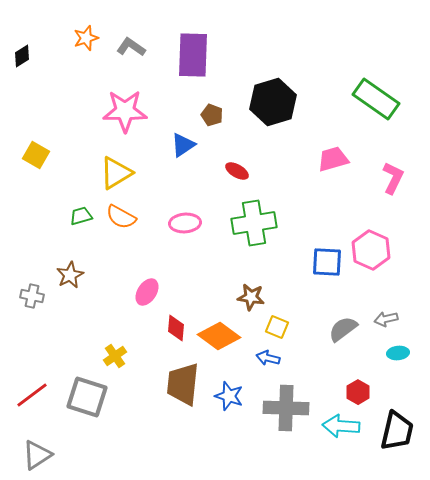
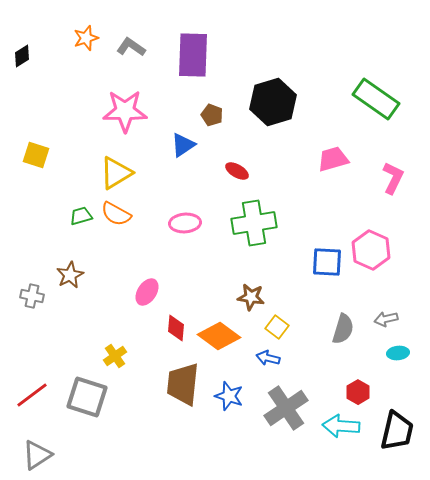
yellow square at (36, 155): rotated 12 degrees counterclockwise
orange semicircle at (121, 217): moved 5 px left, 3 px up
yellow square at (277, 327): rotated 15 degrees clockwise
gray semicircle at (343, 329): rotated 144 degrees clockwise
gray cross at (286, 408): rotated 36 degrees counterclockwise
